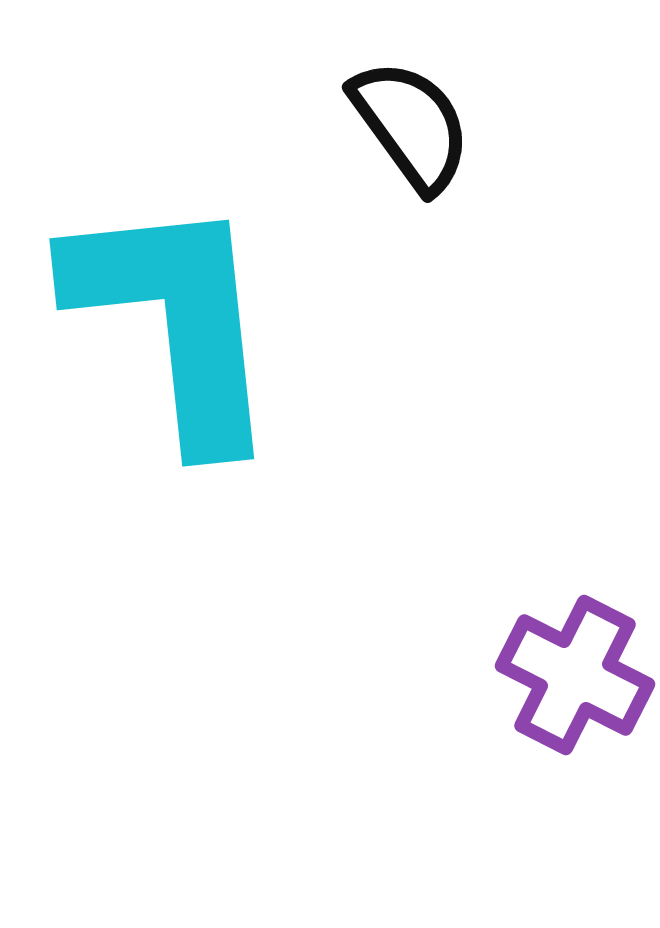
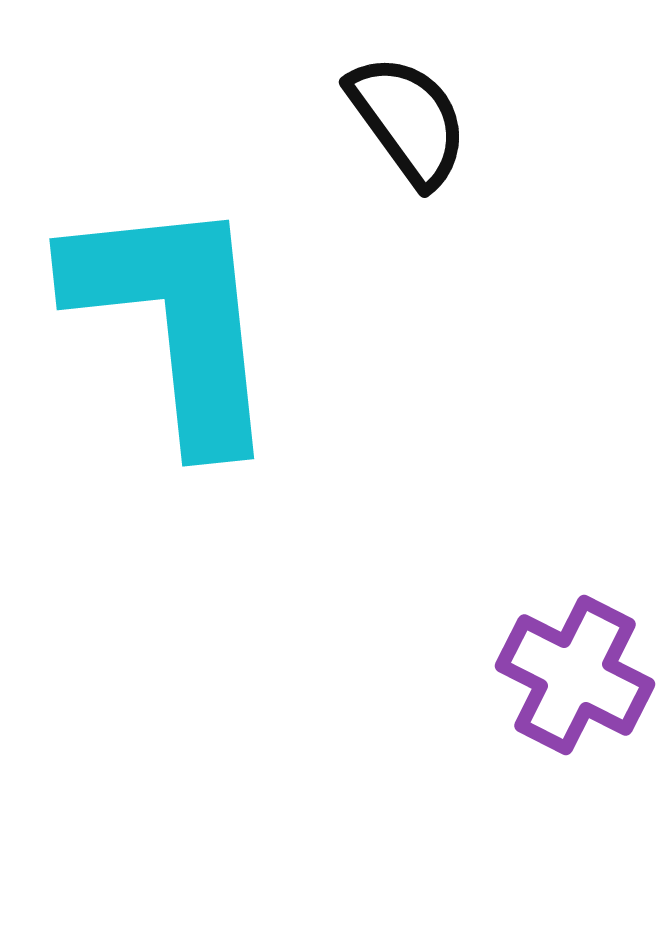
black semicircle: moved 3 px left, 5 px up
